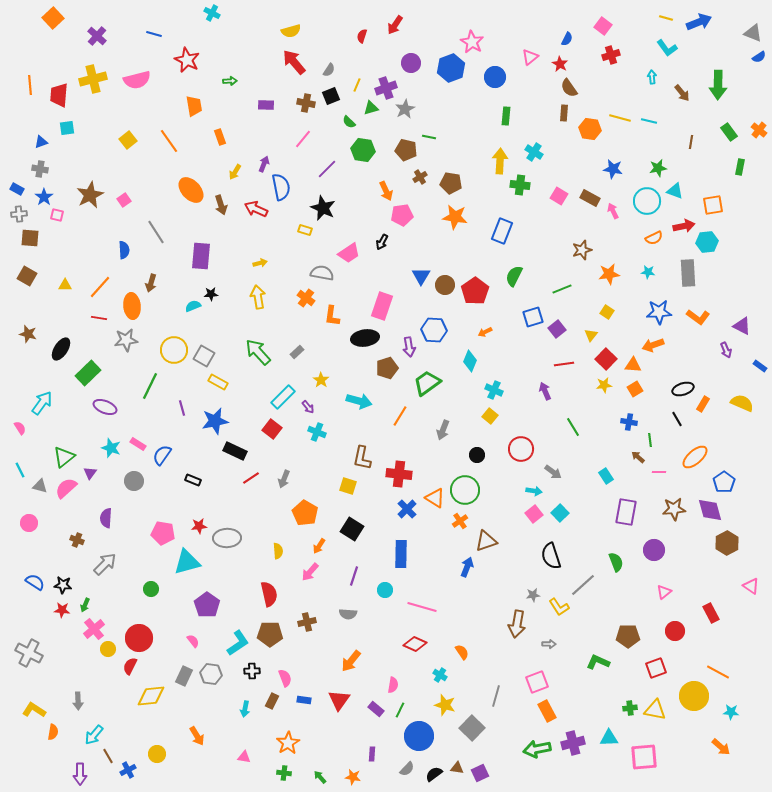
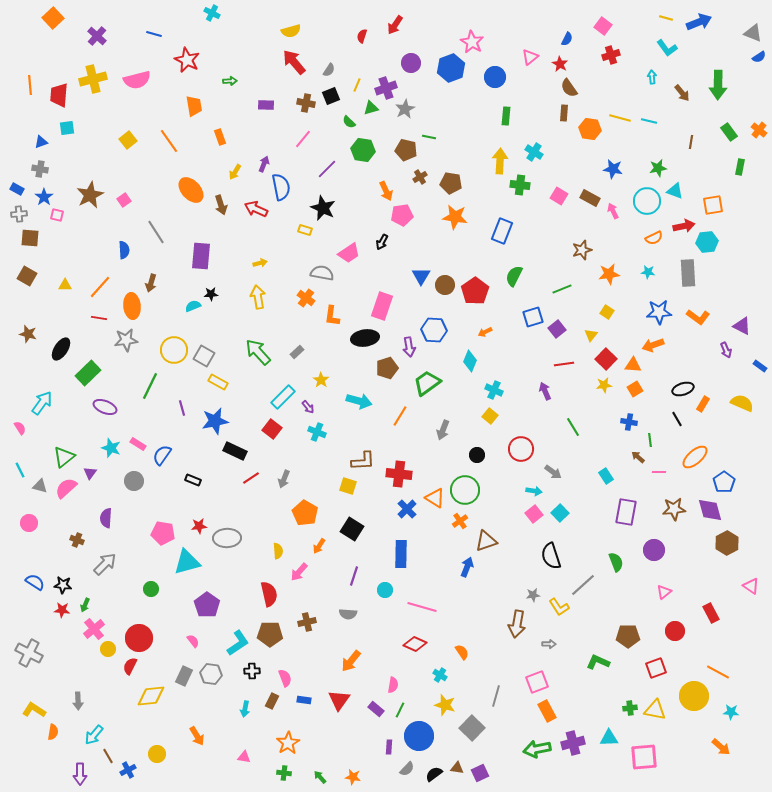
brown L-shape at (362, 458): moved 1 px right, 3 px down; rotated 105 degrees counterclockwise
pink arrow at (310, 572): moved 11 px left
purple rectangle at (372, 754): moved 17 px right, 7 px up
